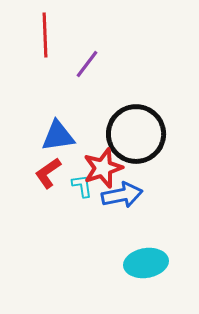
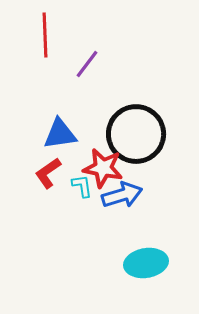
blue triangle: moved 2 px right, 2 px up
red star: rotated 30 degrees clockwise
blue arrow: rotated 6 degrees counterclockwise
